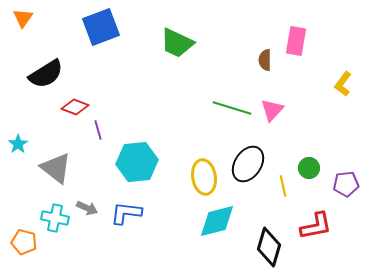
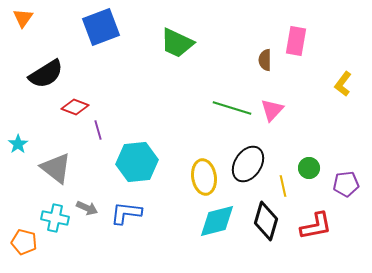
black diamond: moved 3 px left, 26 px up
